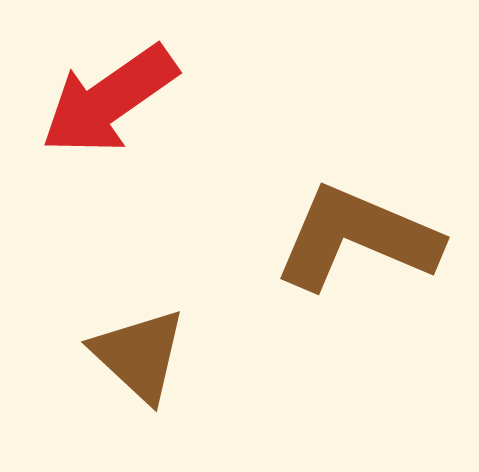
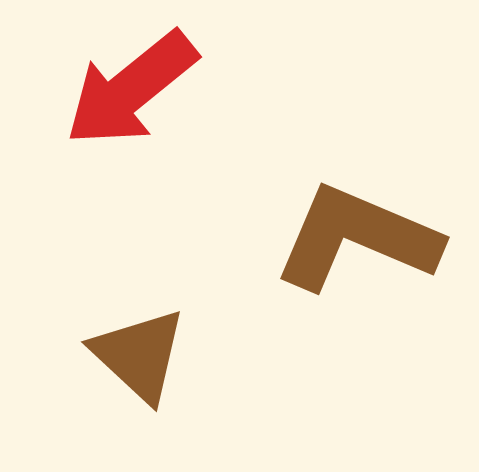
red arrow: moved 22 px right, 11 px up; rotated 4 degrees counterclockwise
